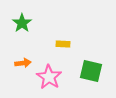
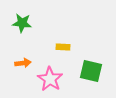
green star: rotated 30 degrees counterclockwise
yellow rectangle: moved 3 px down
pink star: moved 1 px right, 2 px down
